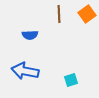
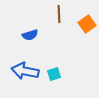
orange square: moved 10 px down
blue semicircle: rotated 14 degrees counterclockwise
cyan square: moved 17 px left, 6 px up
